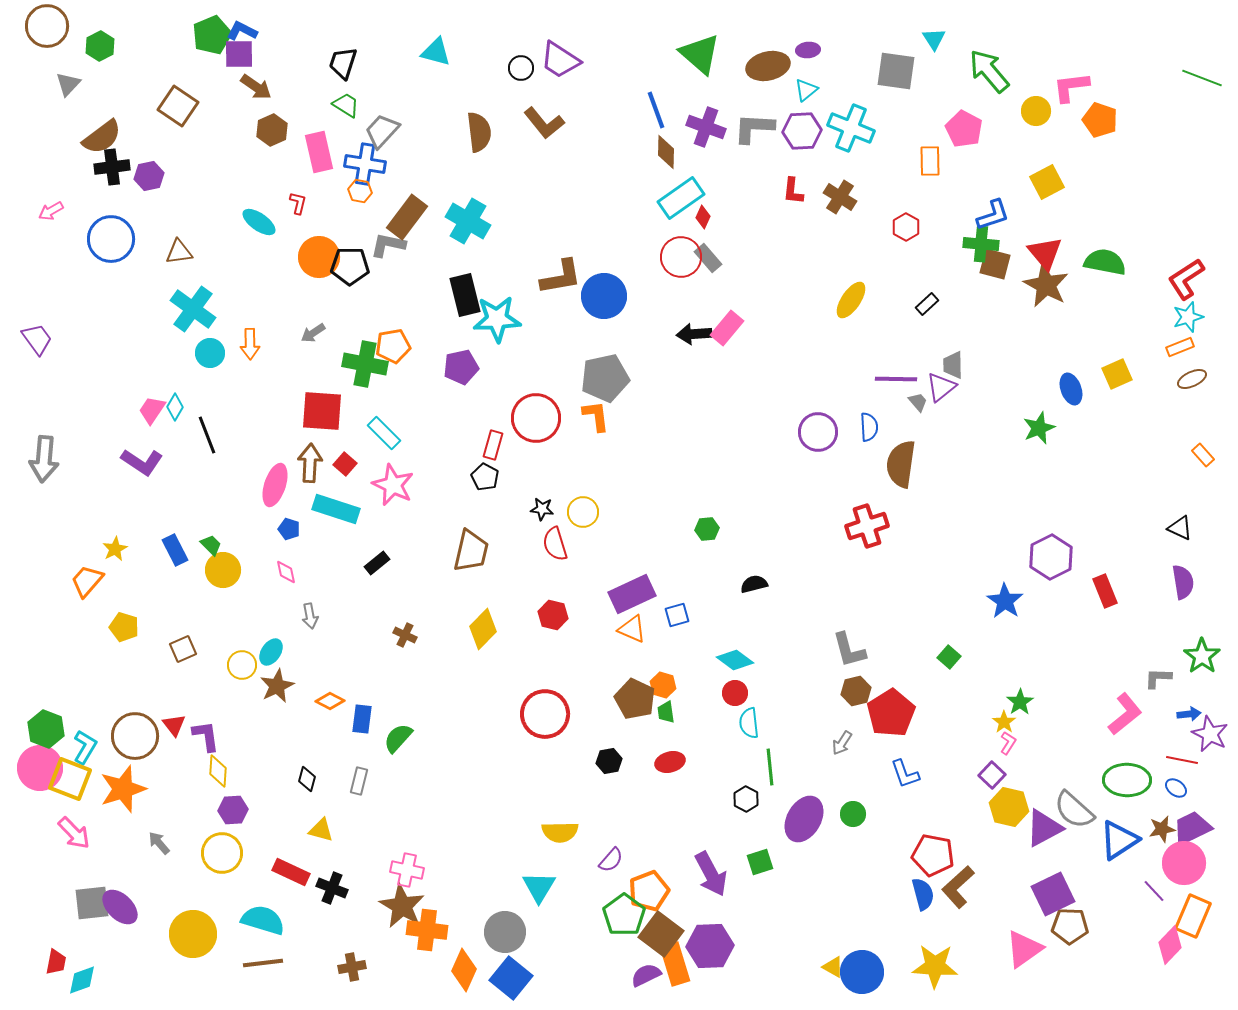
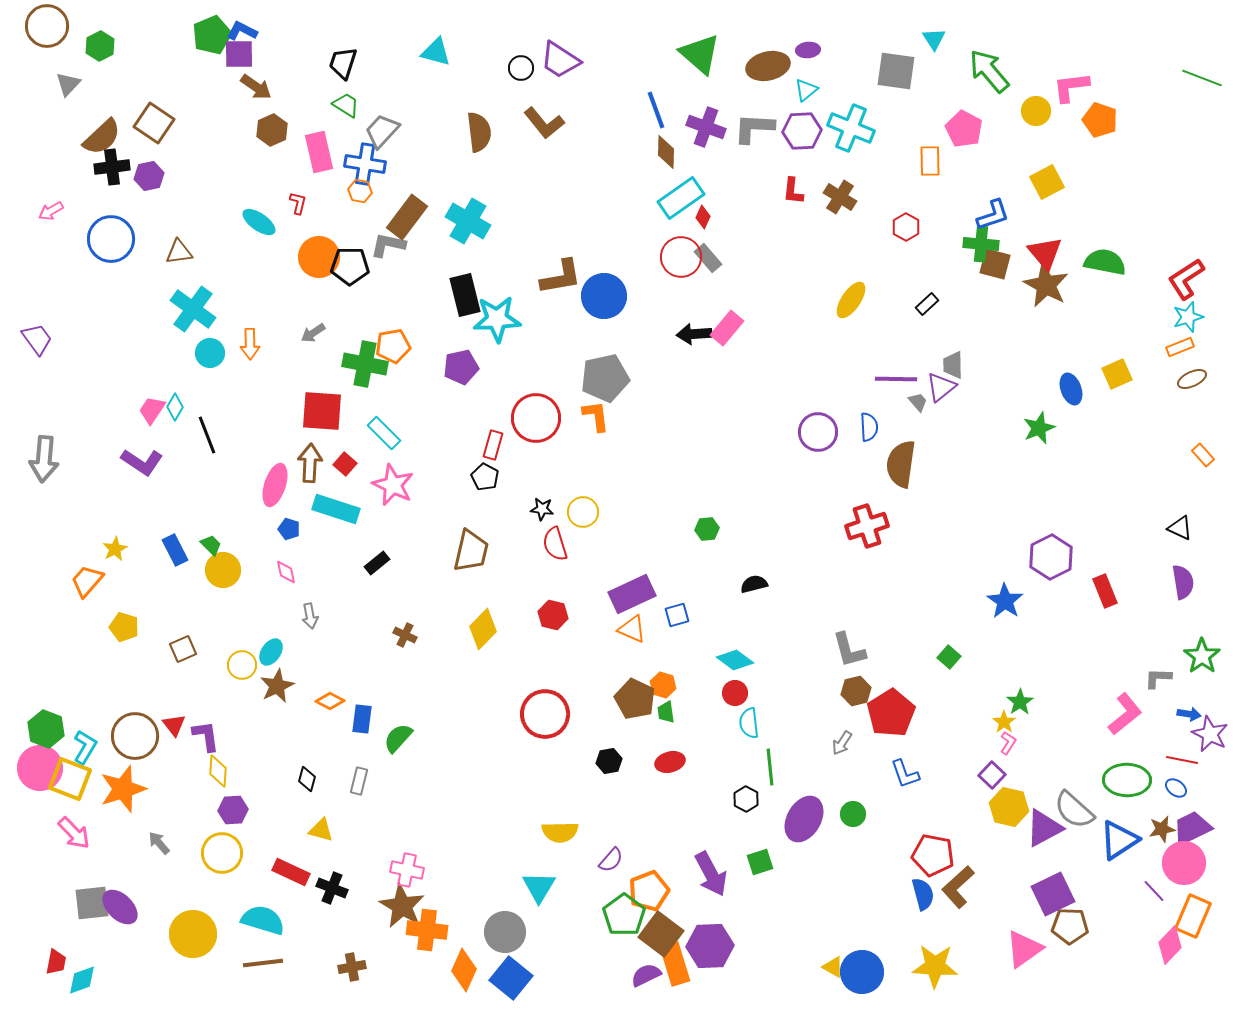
brown square at (178, 106): moved 24 px left, 17 px down
brown semicircle at (102, 137): rotated 6 degrees counterclockwise
blue arrow at (1189, 714): rotated 15 degrees clockwise
